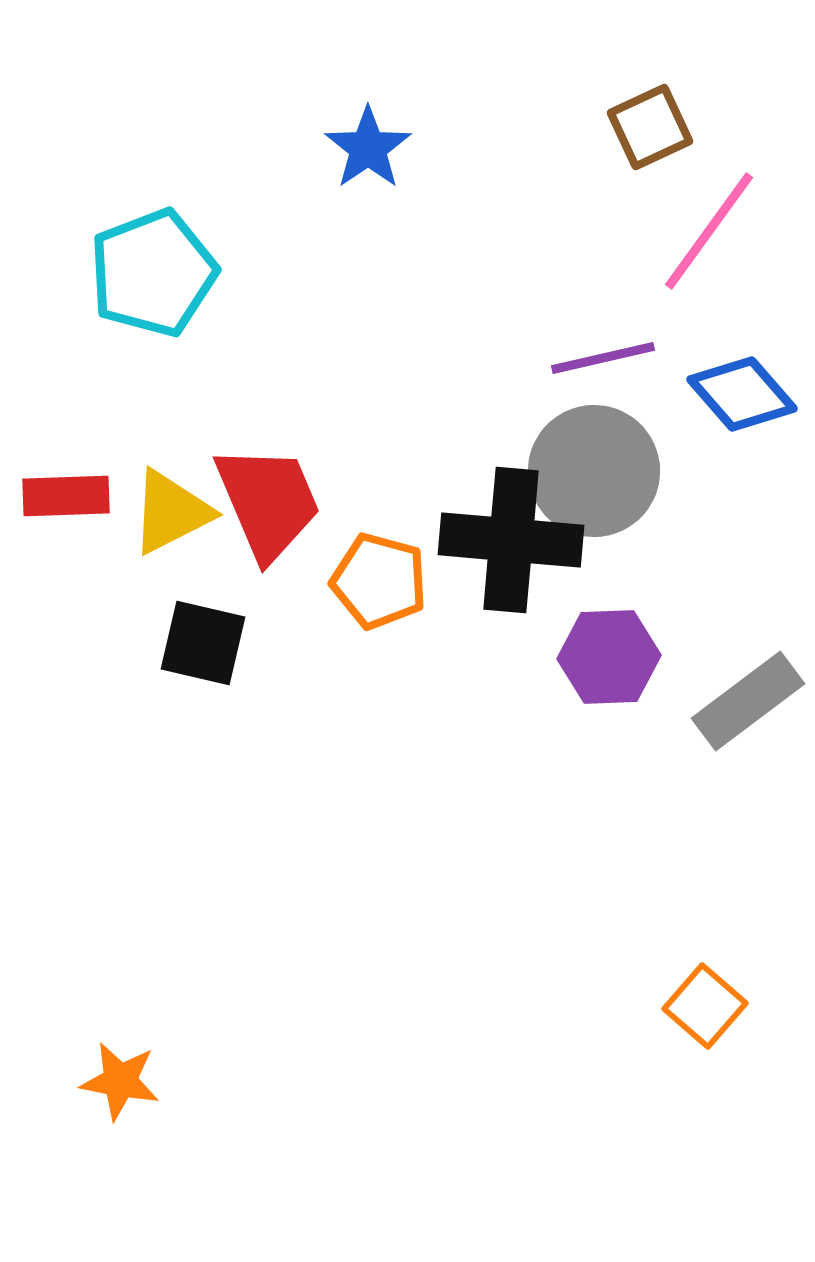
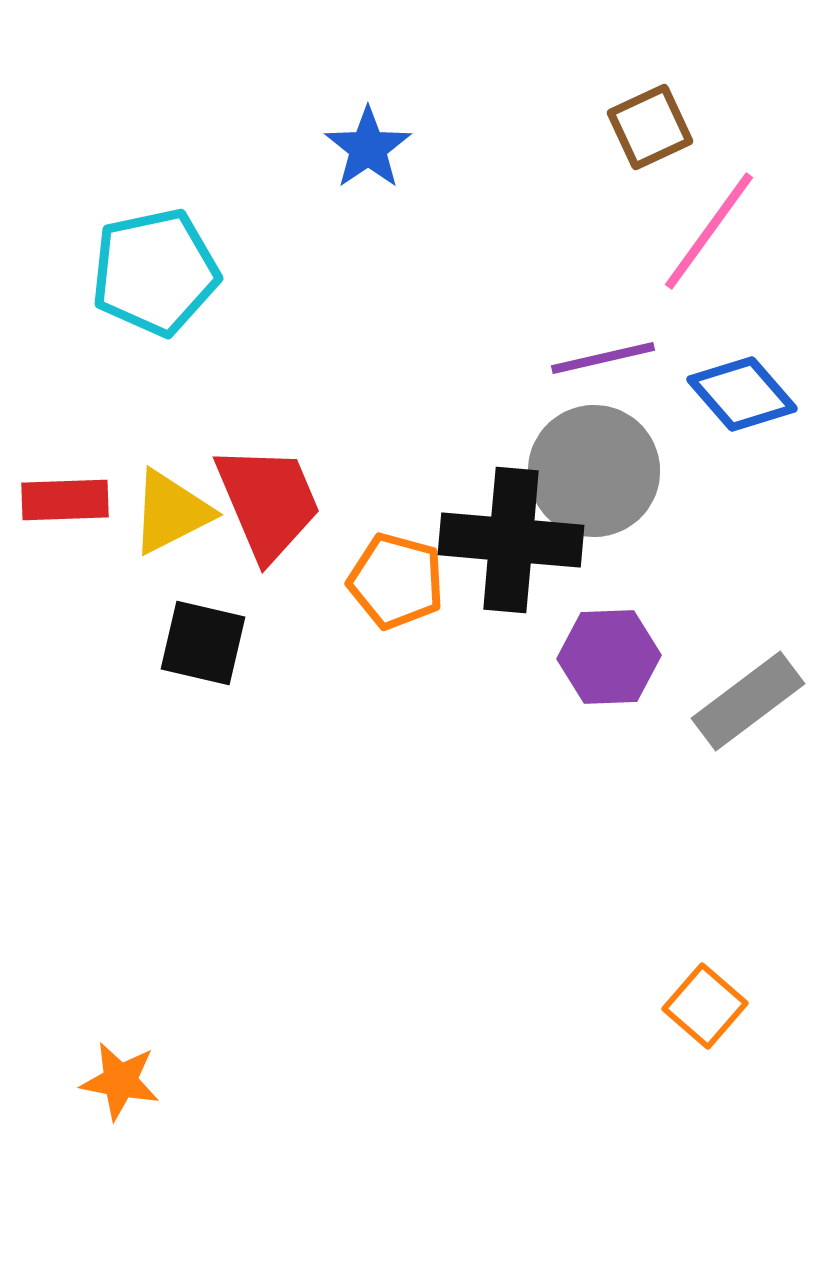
cyan pentagon: moved 2 px right, 1 px up; rotated 9 degrees clockwise
red rectangle: moved 1 px left, 4 px down
orange pentagon: moved 17 px right
